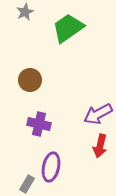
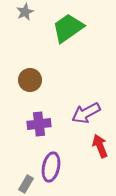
purple arrow: moved 12 px left, 1 px up
purple cross: rotated 20 degrees counterclockwise
red arrow: rotated 145 degrees clockwise
gray rectangle: moved 1 px left
